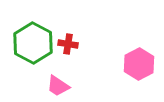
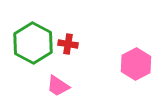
pink hexagon: moved 3 px left
